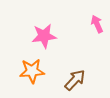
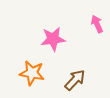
pink star: moved 9 px right, 3 px down
orange star: moved 2 px down; rotated 15 degrees clockwise
